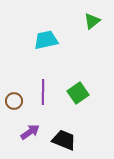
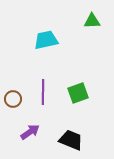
green triangle: rotated 36 degrees clockwise
green square: rotated 15 degrees clockwise
brown circle: moved 1 px left, 2 px up
black trapezoid: moved 7 px right
